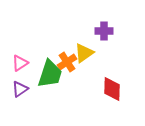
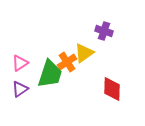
purple cross: rotated 18 degrees clockwise
